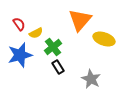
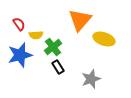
yellow semicircle: moved 2 px down; rotated 24 degrees clockwise
gray star: rotated 24 degrees clockwise
